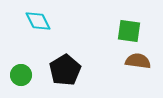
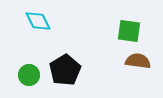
green circle: moved 8 px right
